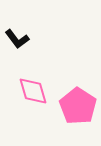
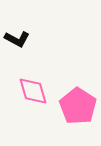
black L-shape: rotated 25 degrees counterclockwise
